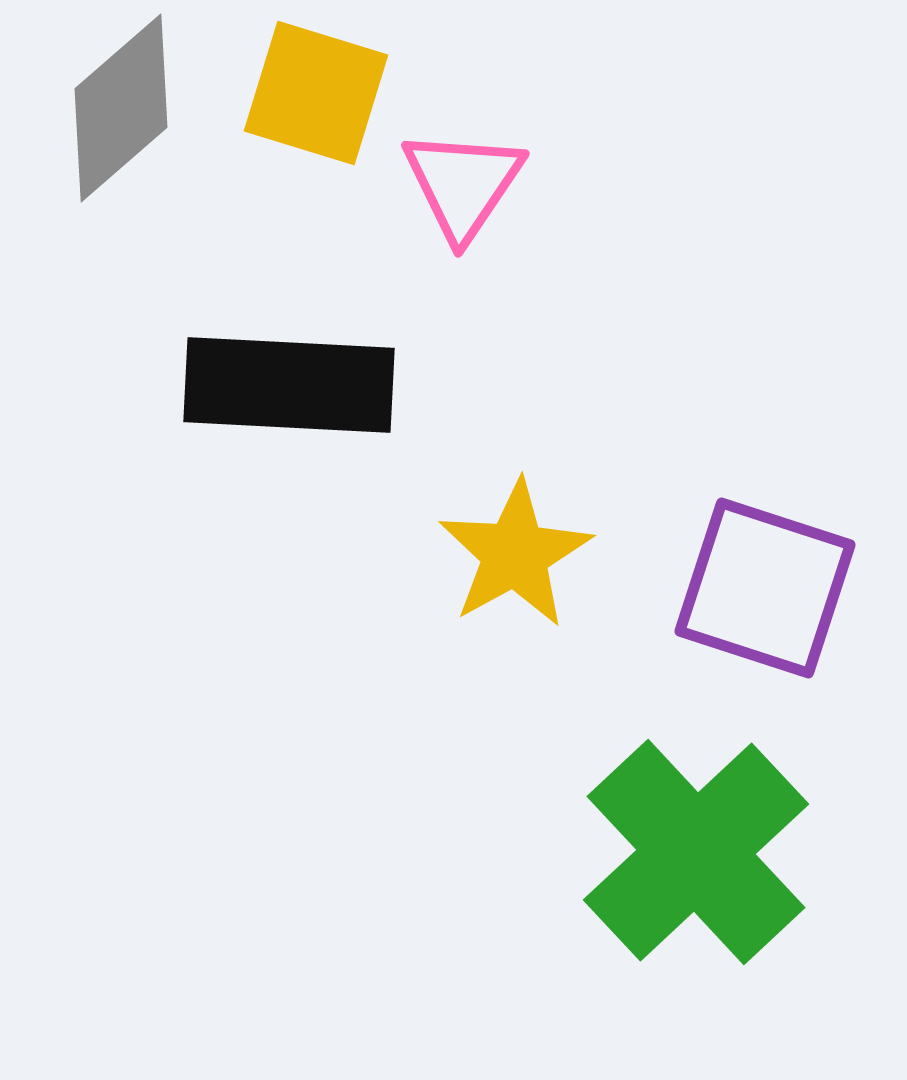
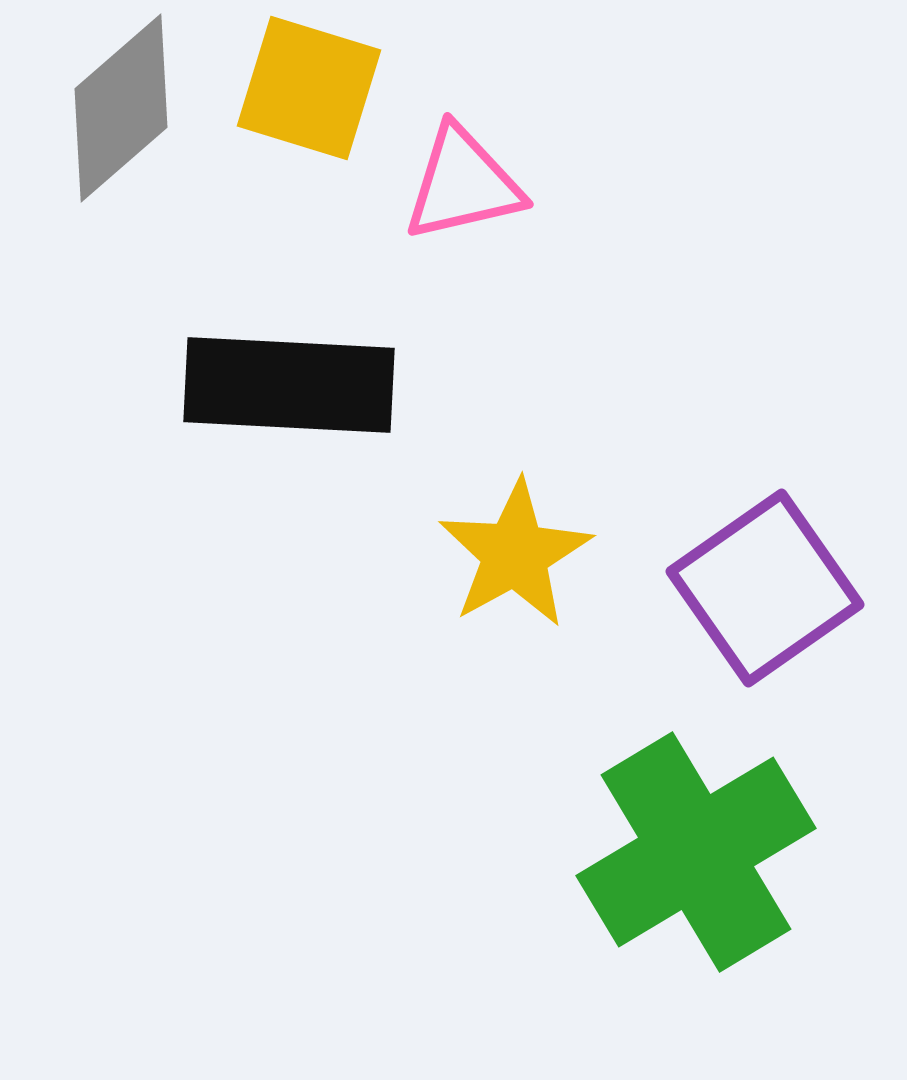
yellow square: moved 7 px left, 5 px up
pink triangle: rotated 43 degrees clockwise
purple square: rotated 37 degrees clockwise
green cross: rotated 12 degrees clockwise
